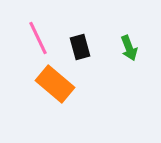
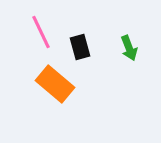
pink line: moved 3 px right, 6 px up
